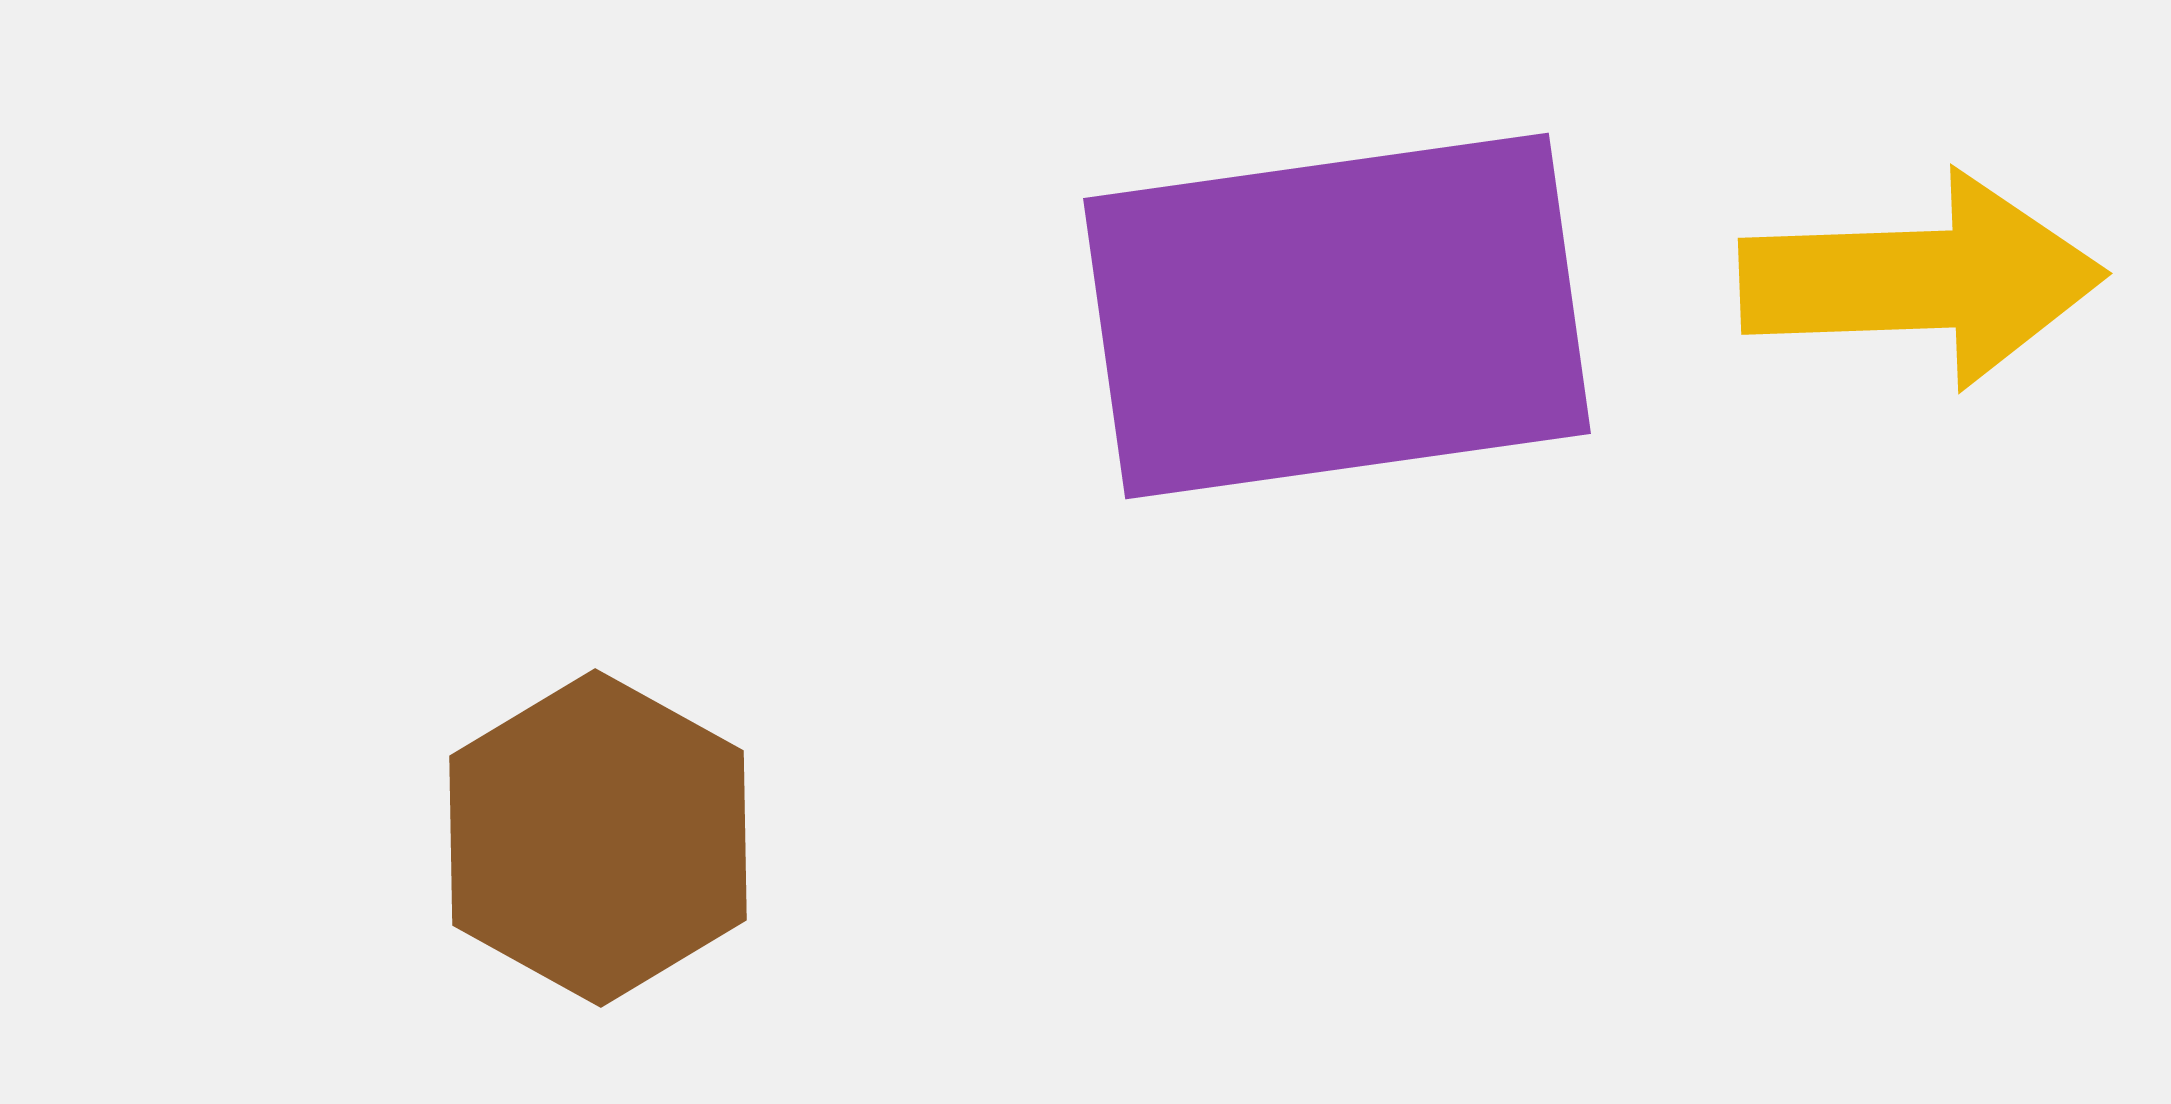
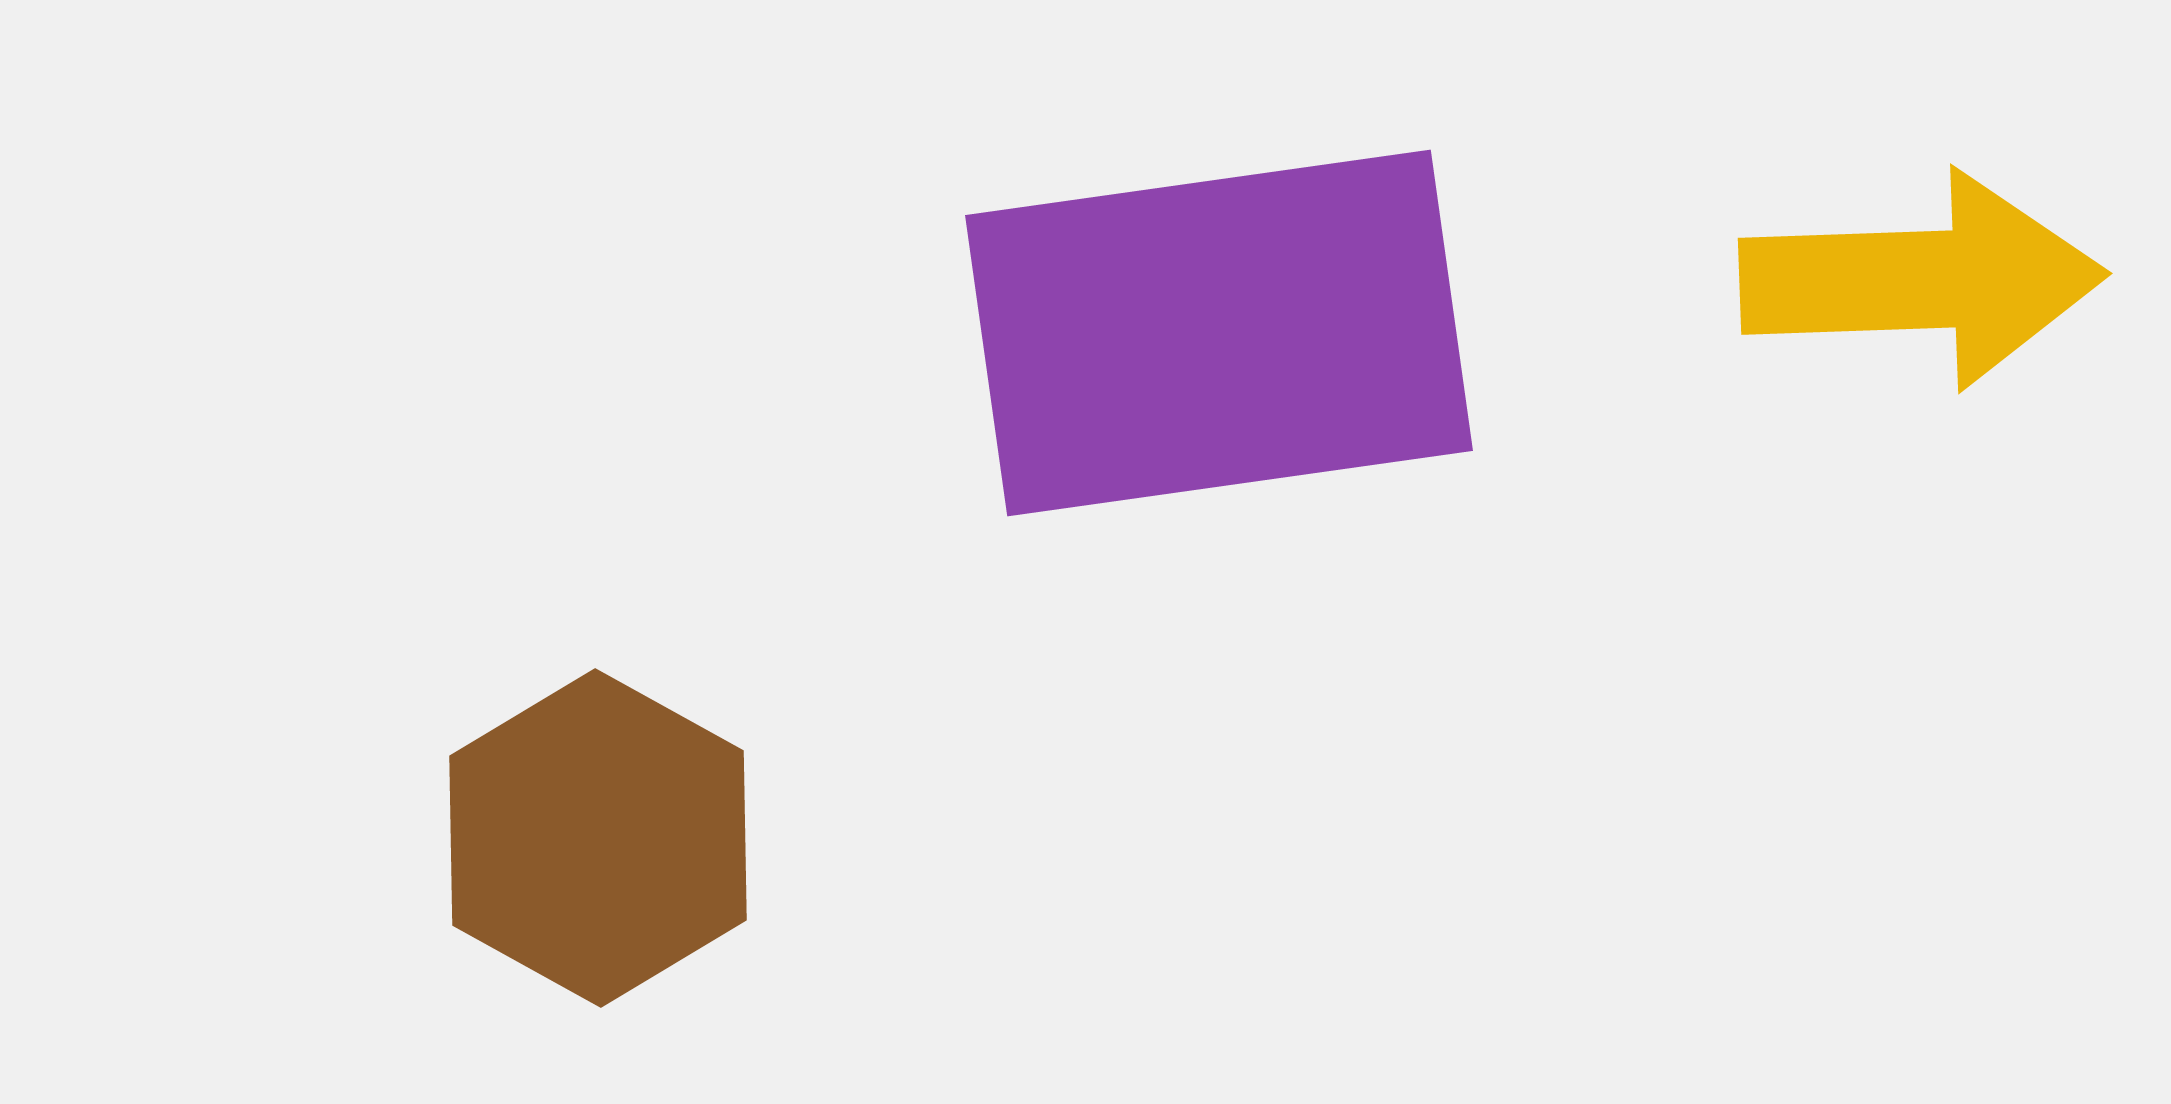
purple rectangle: moved 118 px left, 17 px down
